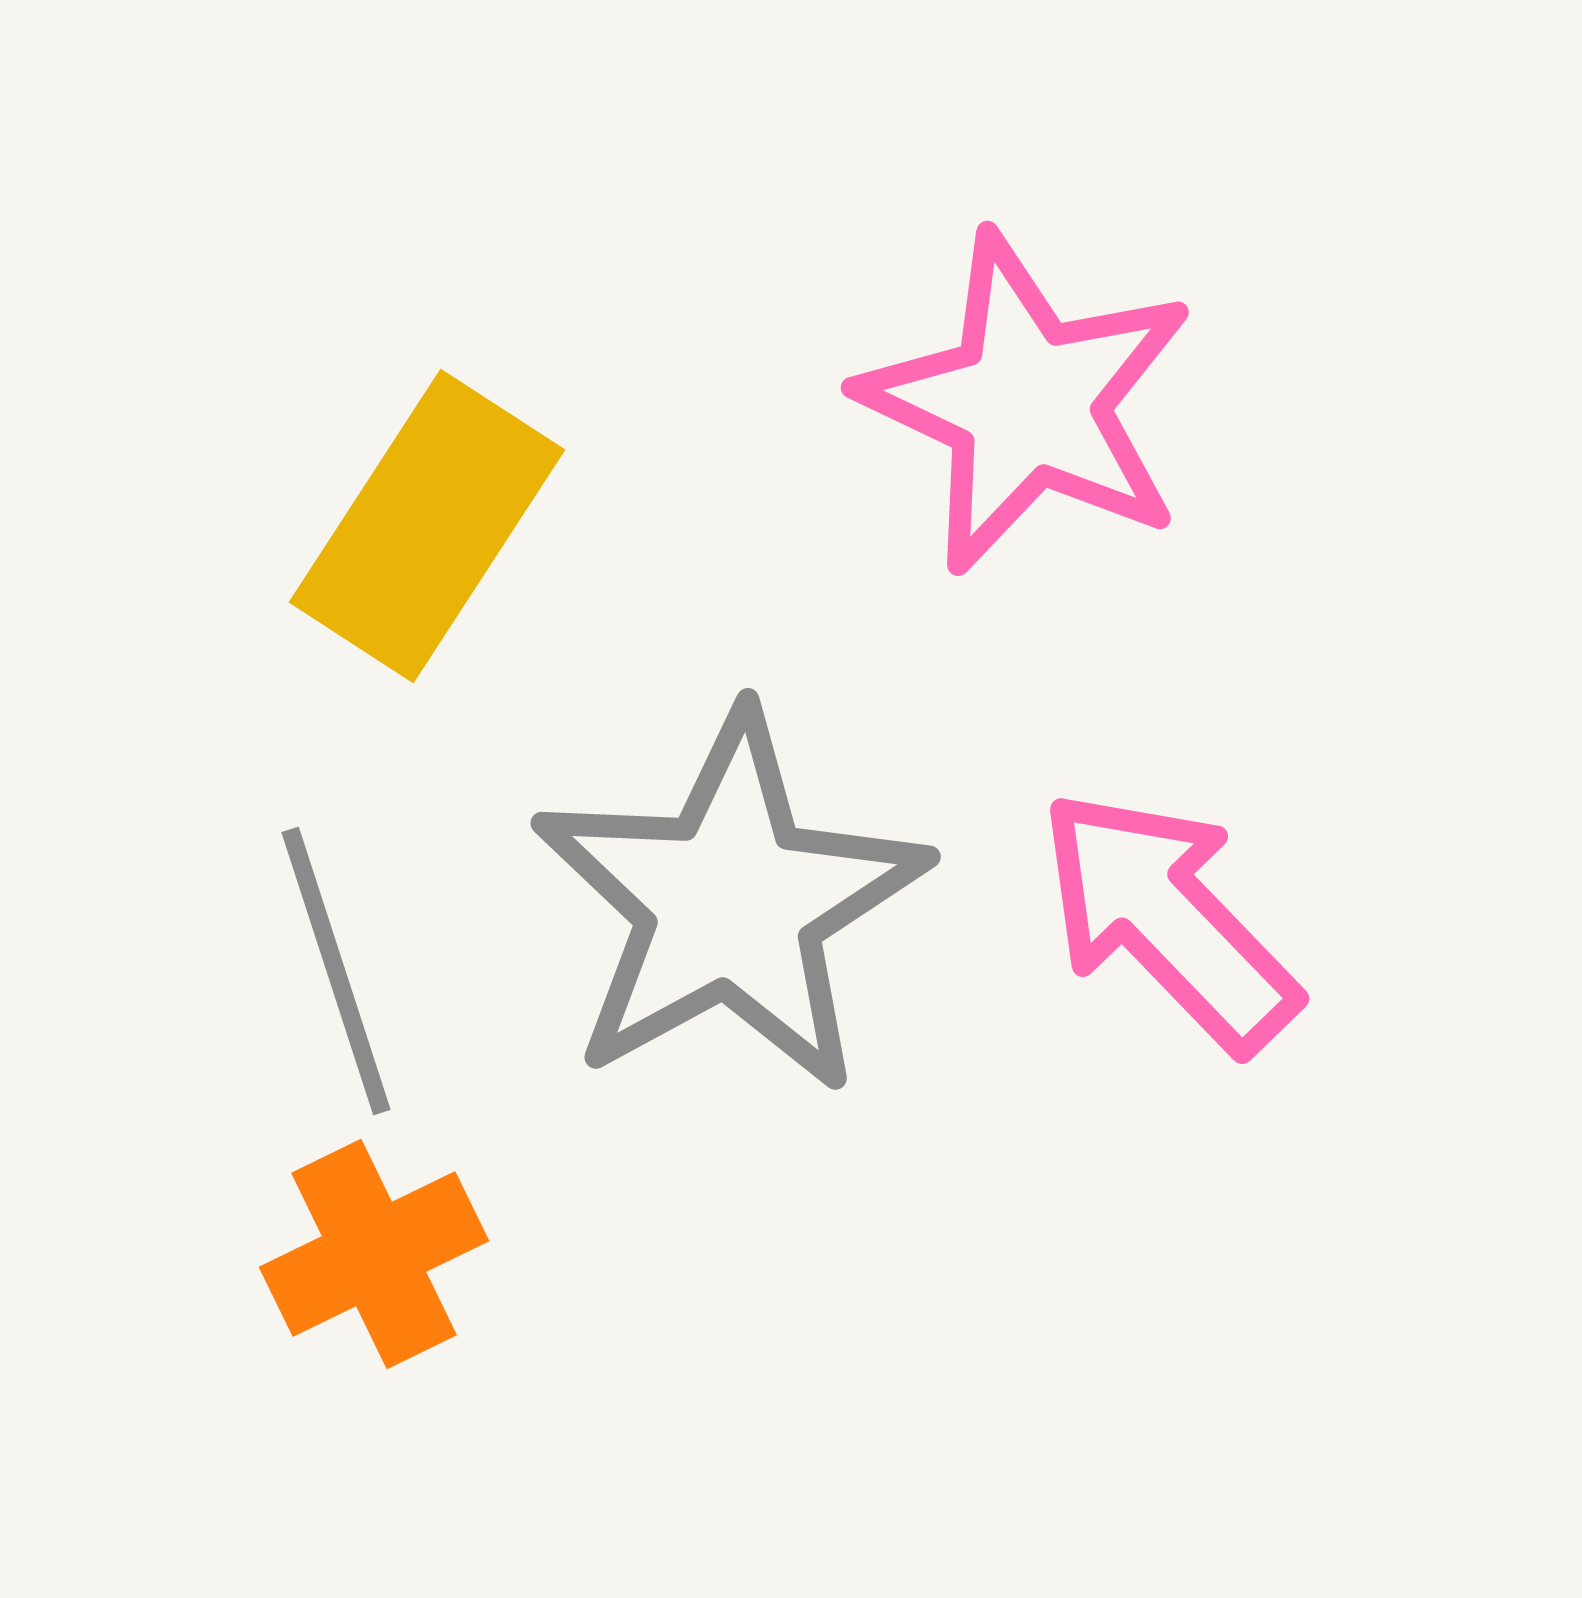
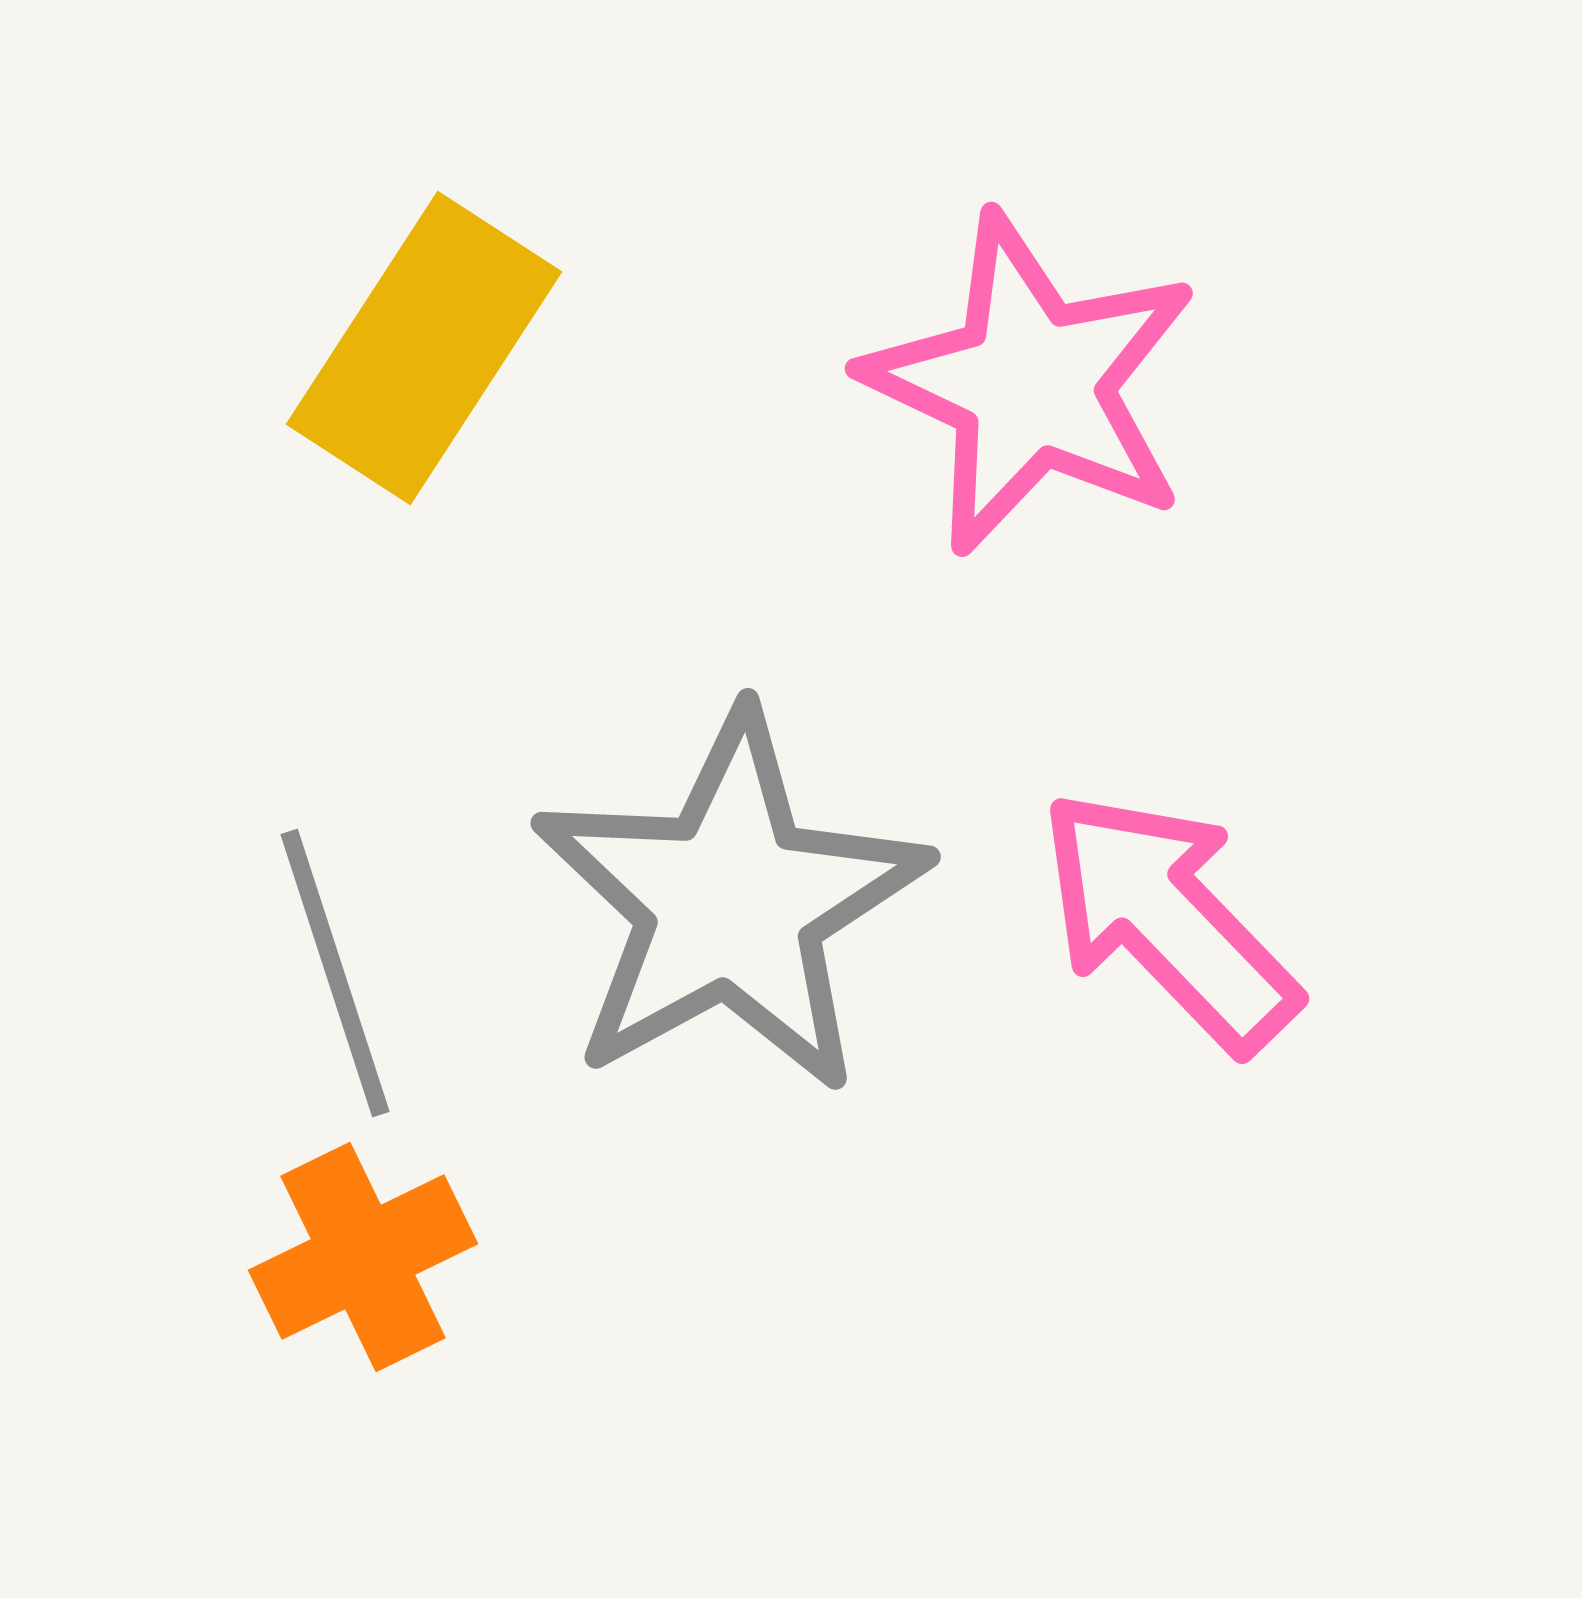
pink star: moved 4 px right, 19 px up
yellow rectangle: moved 3 px left, 178 px up
gray line: moved 1 px left, 2 px down
orange cross: moved 11 px left, 3 px down
